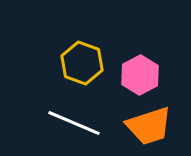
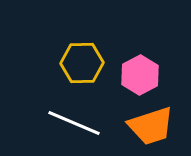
yellow hexagon: rotated 21 degrees counterclockwise
orange trapezoid: moved 2 px right
